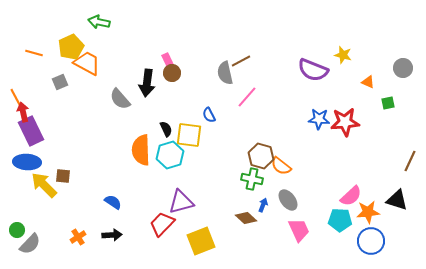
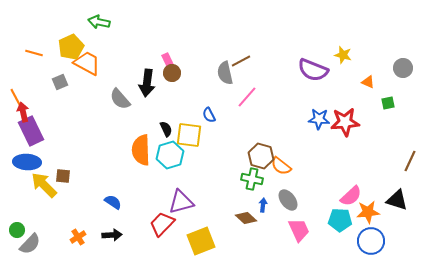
blue arrow at (263, 205): rotated 16 degrees counterclockwise
